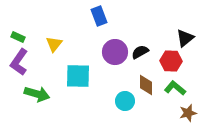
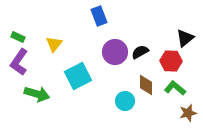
cyan square: rotated 28 degrees counterclockwise
